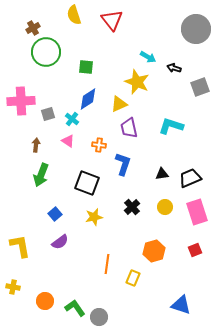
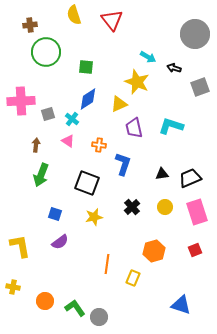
brown cross at (33, 28): moved 3 px left, 3 px up; rotated 24 degrees clockwise
gray circle at (196, 29): moved 1 px left, 5 px down
purple trapezoid at (129, 128): moved 5 px right
blue square at (55, 214): rotated 32 degrees counterclockwise
